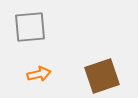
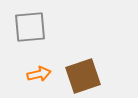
brown square: moved 19 px left
